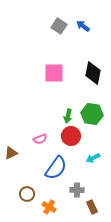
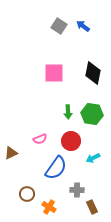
green arrow: moved 4 px up; rotated 16 degrees counterclockwise
red circle: moved 5 px down
